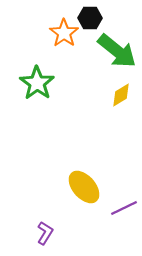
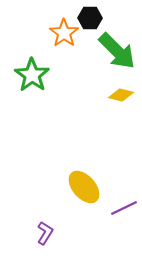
green arrow: rotated 6 degrees clockwise
green star: moved 5 px left, 8 px up
yellow diamond: rotated 45 degrees clockwise
